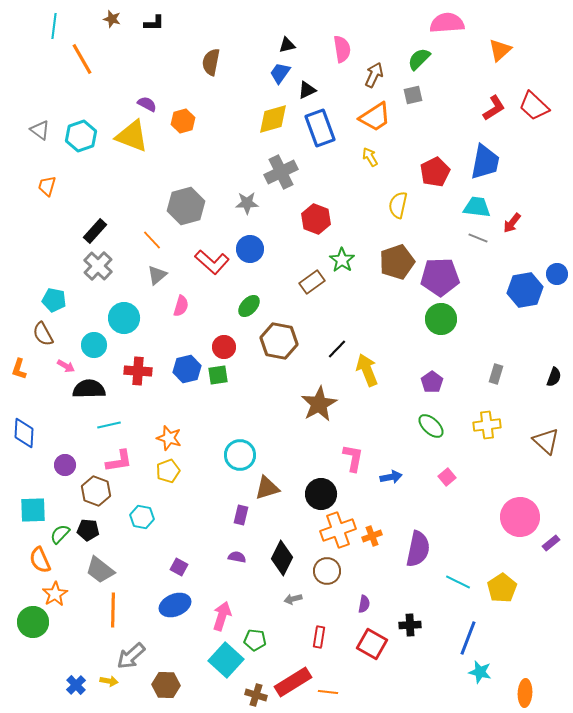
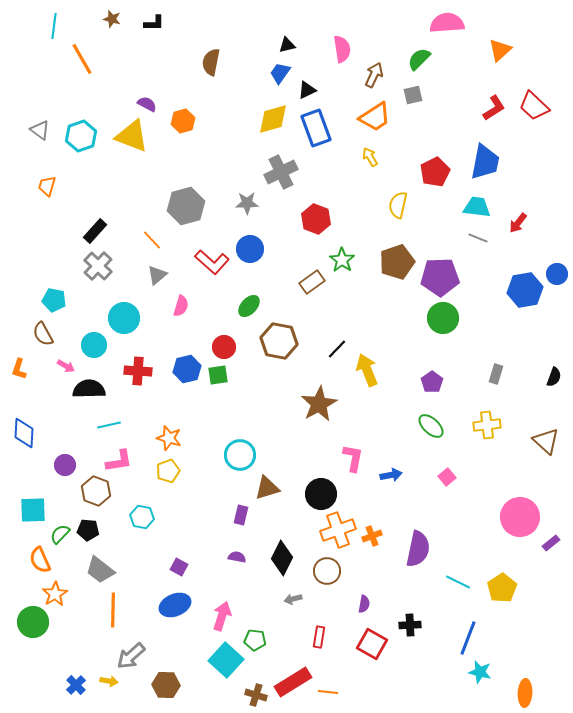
blue rectangle at (320, 128): moved 4 px left
red arrow at (512, 223): moved 6 px right
green circle at (441, 319): moved 2 px right, 1 px up
blue arrow at (391, 477): moved 2 px up
